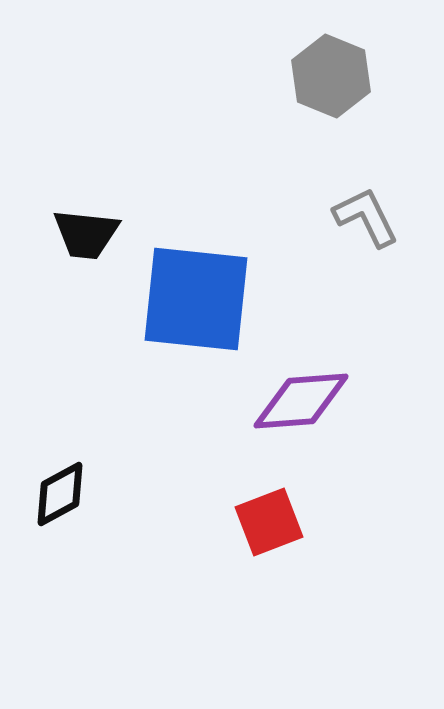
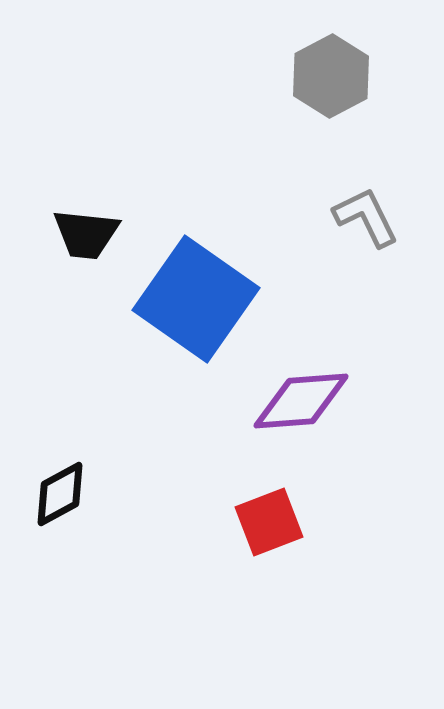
gray hexagon: rotated 10 degrees clockwise
blue square: rotated 29 degrees clockwise
